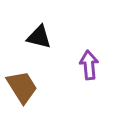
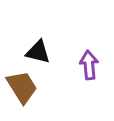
black triangle: moved 1 px left, 15 px down
